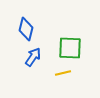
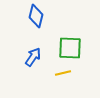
blue diamond: moved 10 px right, 13 px up
